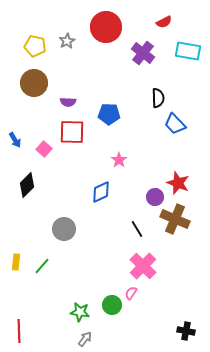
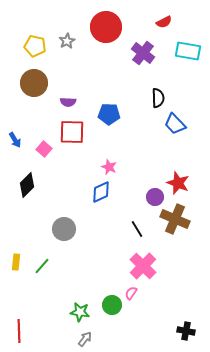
pink star: moved 10 px left, 7 px down; rotated 14 degrees counterclockwise
